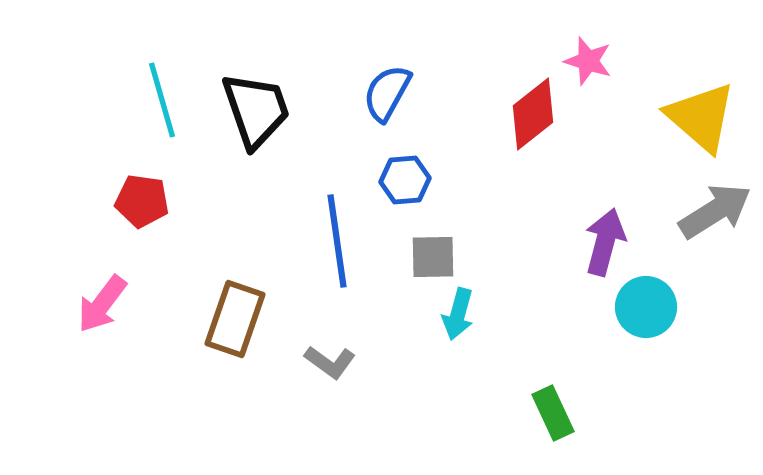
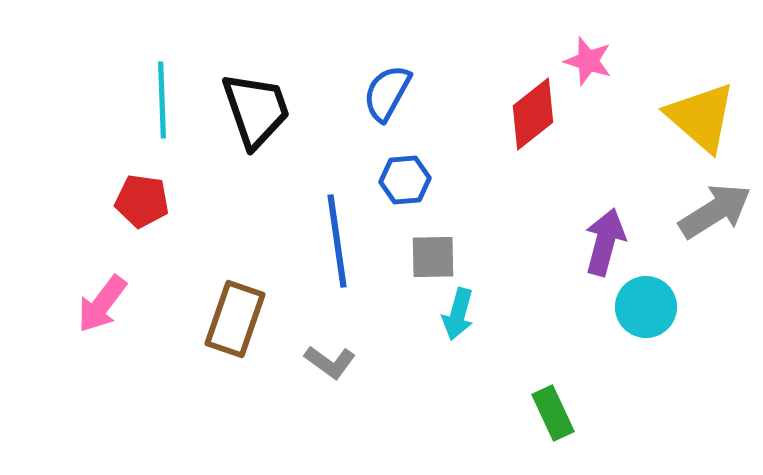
cyan line: rotated 14 degrees clockwise
